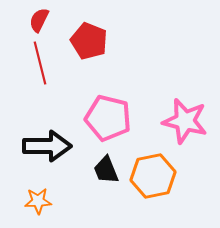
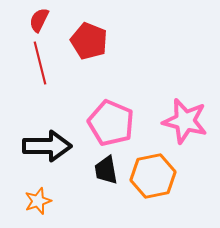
pink pentagon: moved 3 px right, 5 px down; rotated 9 degrees clockwise
black trapezoid: rotated 12 degrees clockwise
orange star: rotated 16 degrees counterclockwise
